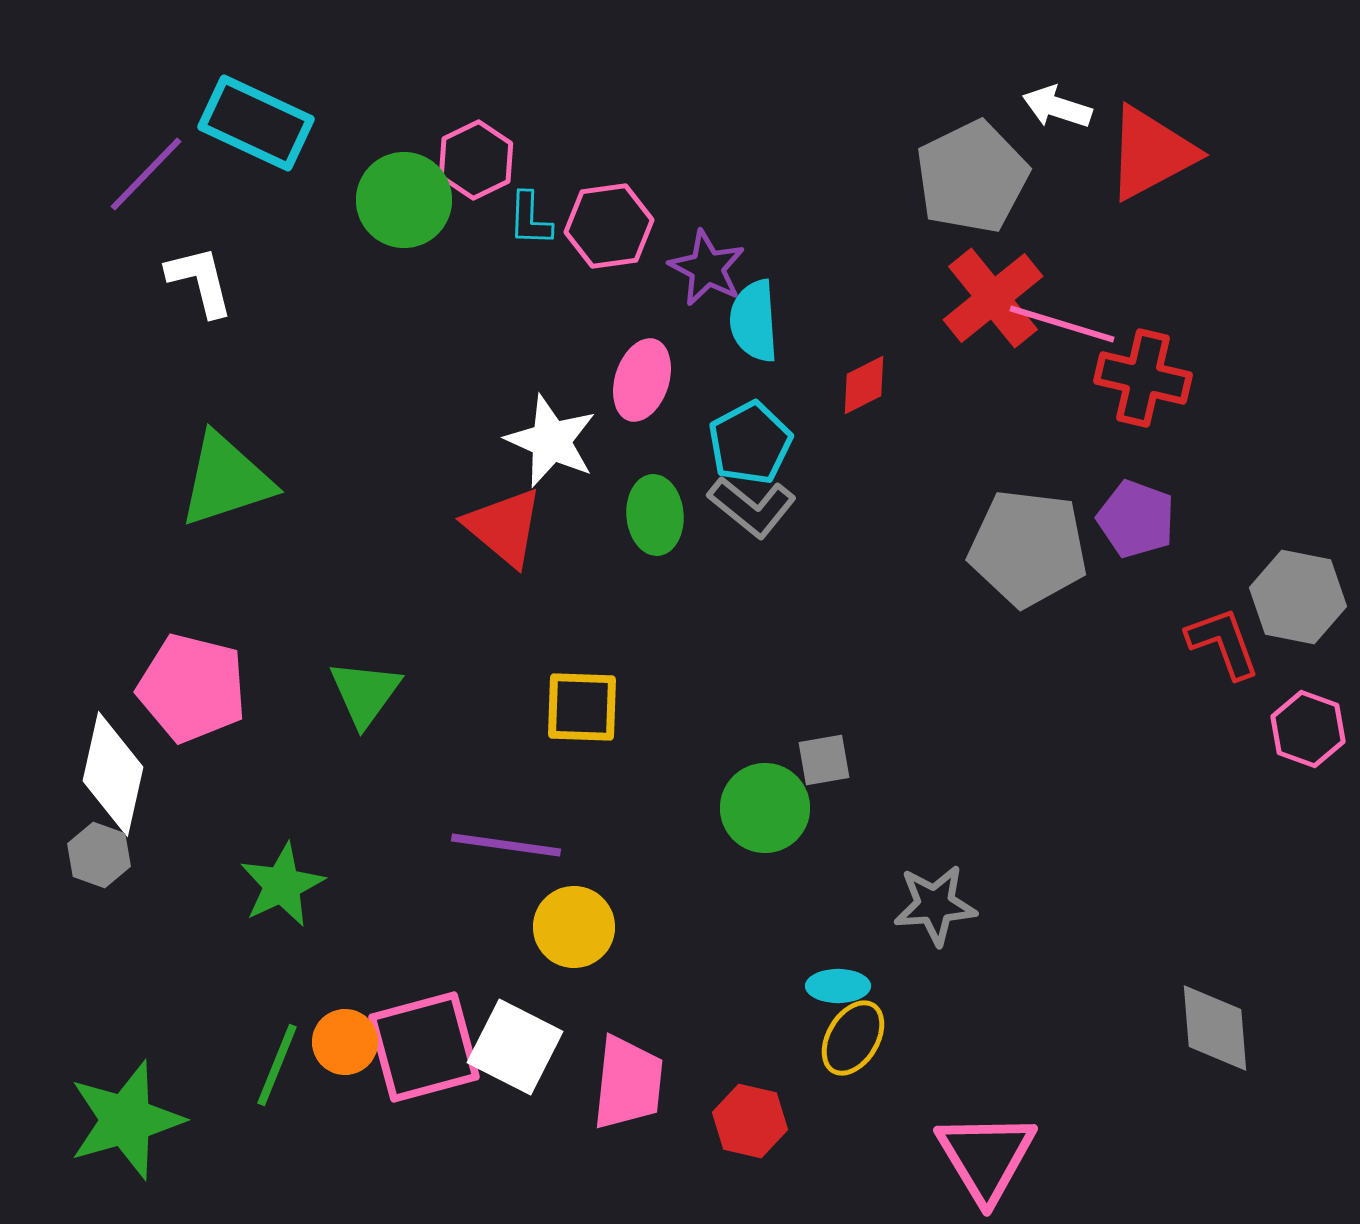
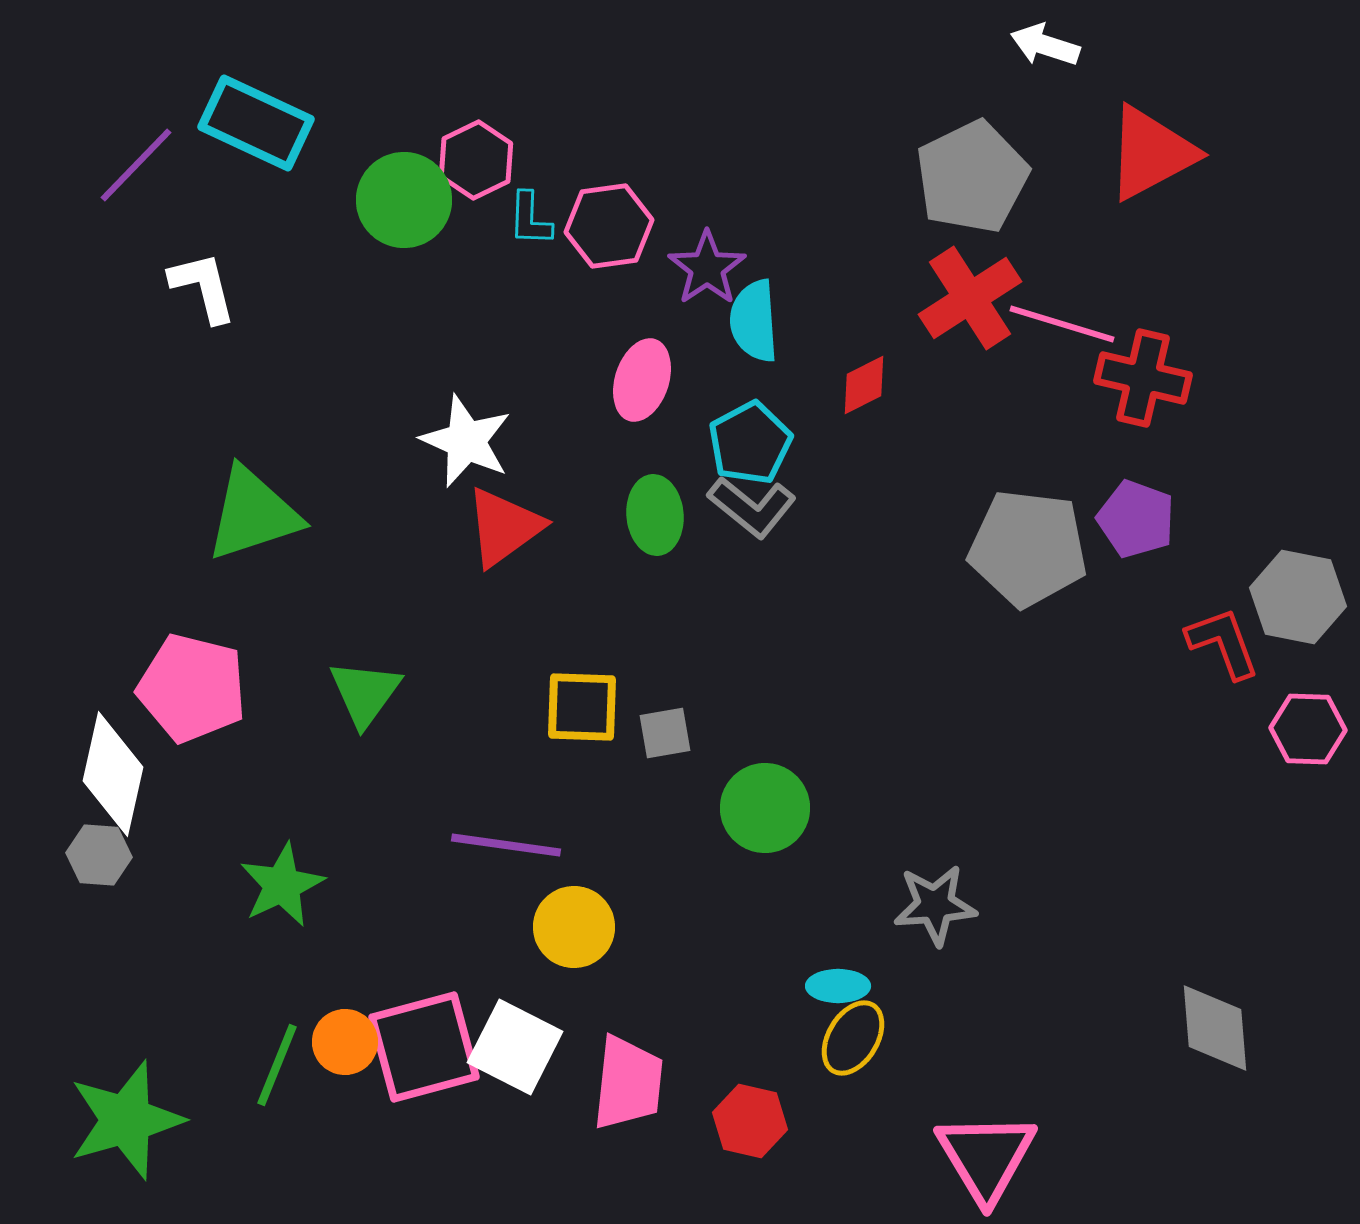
white arrow at (1057, 107): moved 12 px left, 62 px up
purple line at (146, 174): moved 10 px left, 9 px up
purple star at (707, 268): rotated 10 degrees clockwise
white L-shape at (200, 281): moved 3 px right, 6 px down
red cross at (993, 298): moved 23 px left; rotated 6 degrees clockwise
white star at (551, 441): moved 85 px left
green triangle at (226, 480): moved 27 px right, 34 px down
red triangle at (504, 527): rotated 44 degrees clockwise
pink hexagon at (1308, 729): rotated 18 degrees counterclockwise
gray square at (824, 760): moved 159 px left, 27 px up
gray hexagon at (99, 855): rotated 16 degrees counterclockwise
